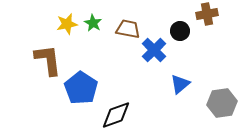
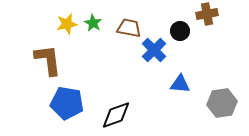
brown trapezoid: moved 1 px right, 1 px up
blue triangle: rotated 45 degrees clockwise
blue pentagon: moved 14 px left, 15 px down; rotated 24 degrees counterclockwise
